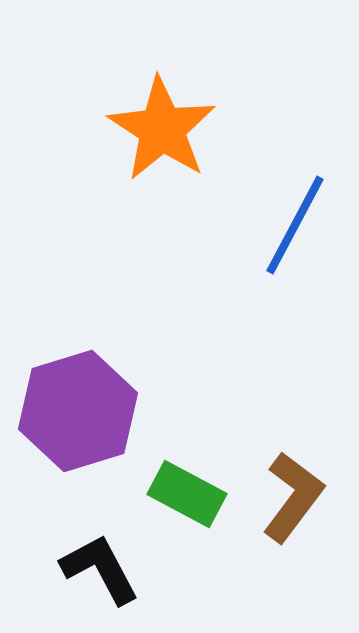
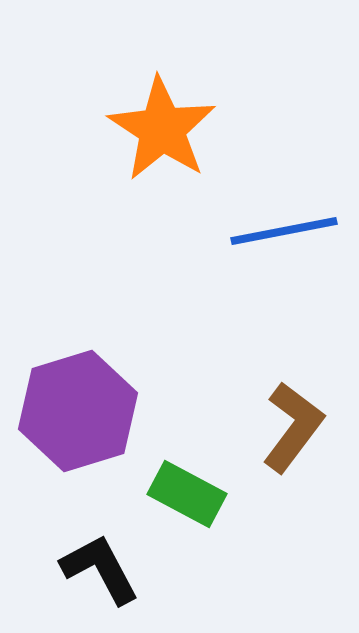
blue line: moved 11 px left, 6 px down; rotated 51 degrees clockwise
brown L-shape: moved 70 px up
